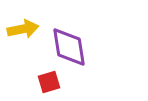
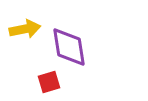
yellow arrow: moved 2 px right
